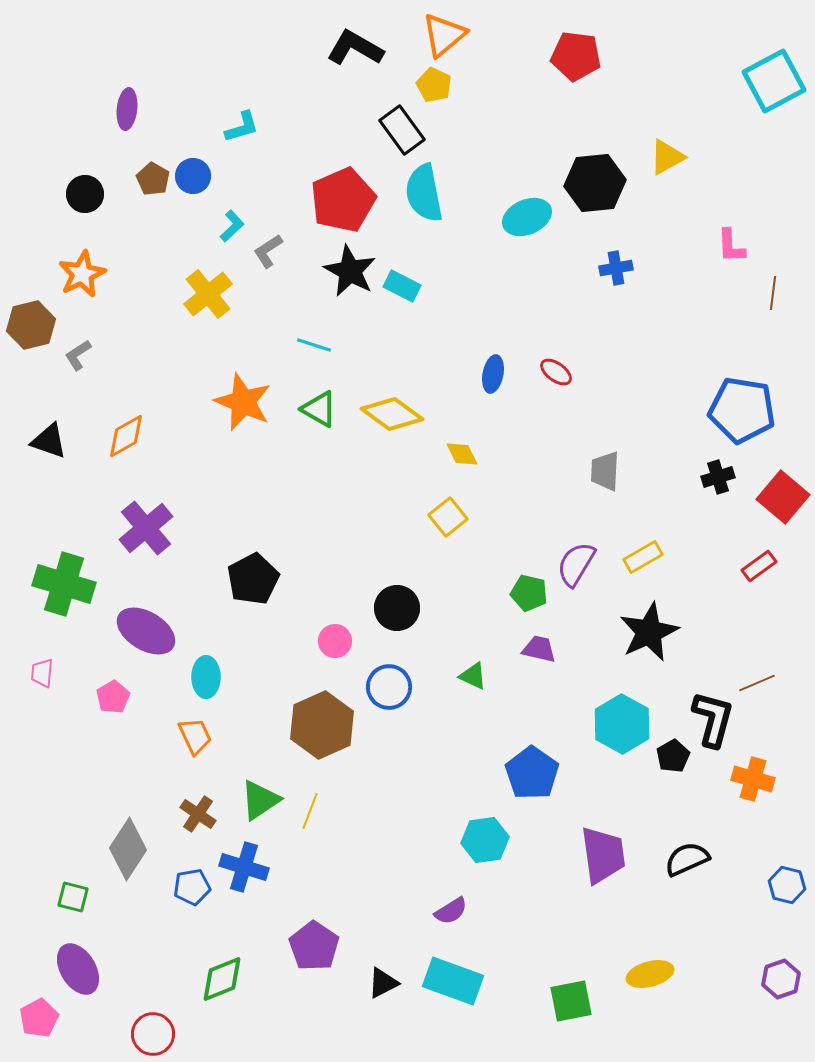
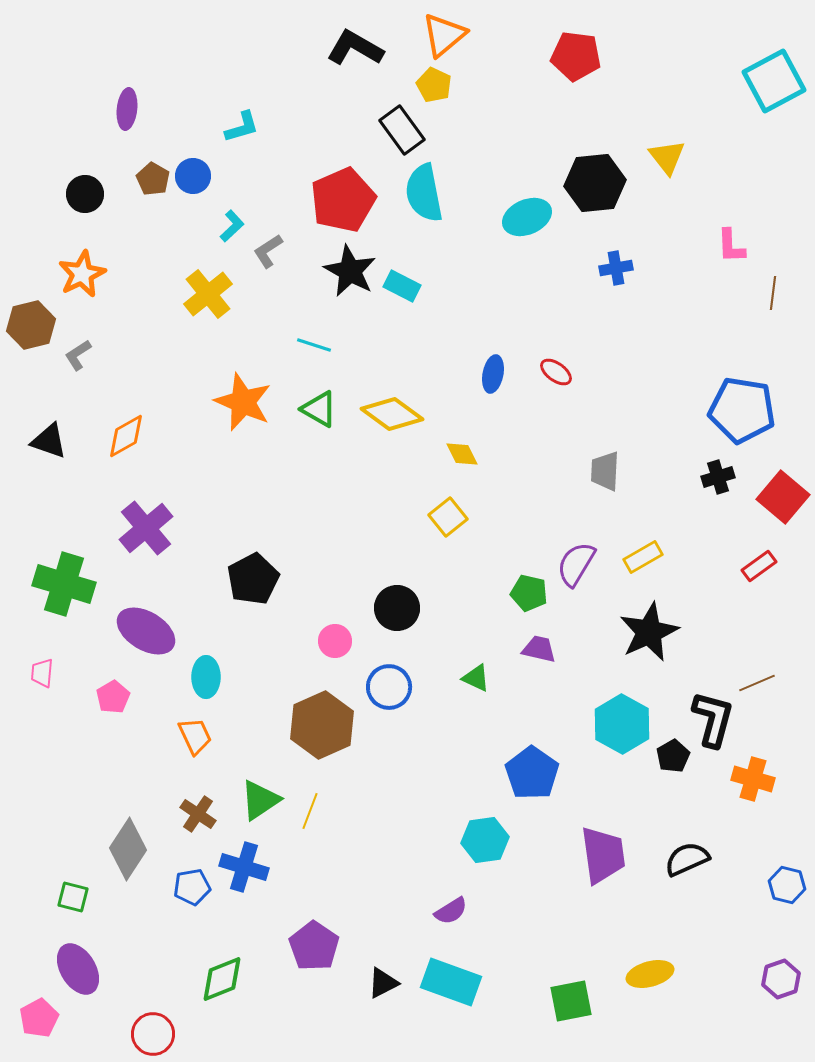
yellow triangle at (667, 157): rotated 39 degrees counterclockwise
green triangle at (473, 676): moved 3 px right, 2 px down
cyan rectangle at (453, 981): moved 2 px left, 1 px down
